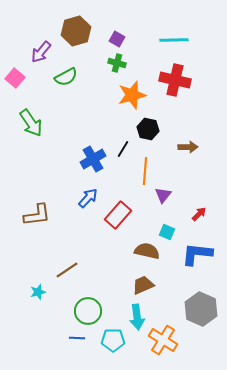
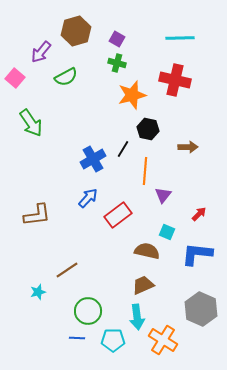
cyan line: moved 6 px right, 2 px up
red rectangle: rotated 12 degrees clockwise
